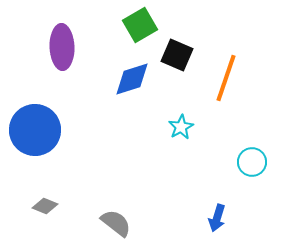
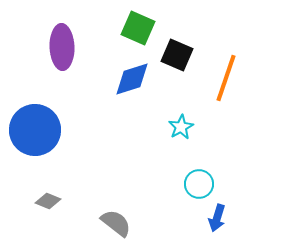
green square: moved 2 px left, 3 px down; rotated 36 degrees counterclockwise
cyan circle: moved 53 px left, 22 px down
gray diamond: moved 3 px right, 5 px up
